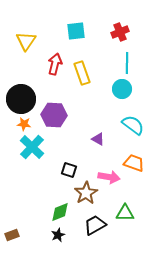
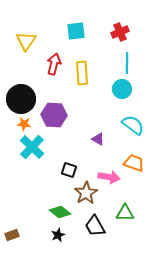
red arrow: moved 1 px left
yellow rectangle: rotated 15 degrees clockwise
green diamond: rotated 60 degrees clockwise
black trapezoid: moved 1 px down; rotated 90 degrees counterclockwise
